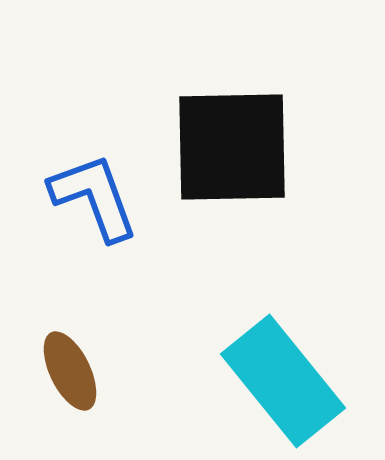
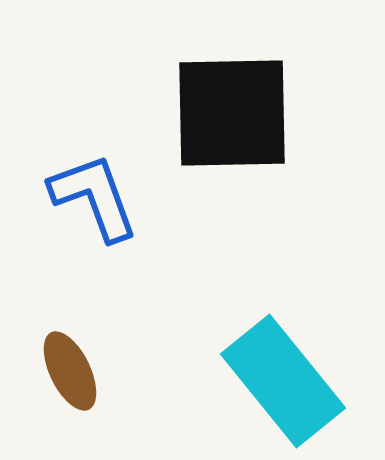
black square: moved 34 px up
